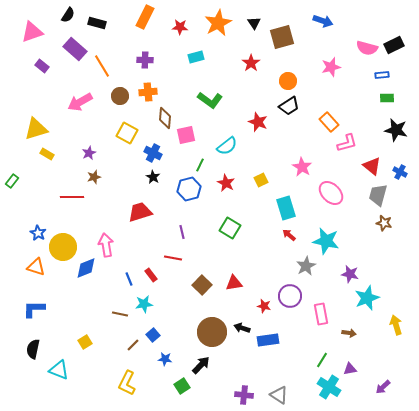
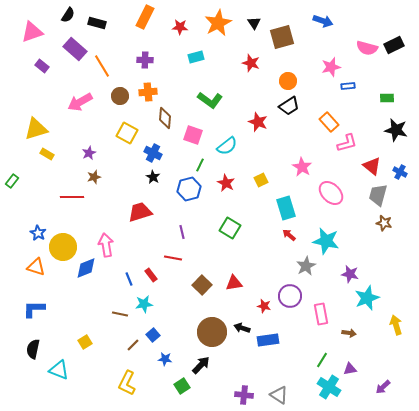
red star at (251, 63): rotated 18 degrees counterclockwise
blue rectangle at (382, 75): moved 34 px left, 11 px down
pink square at (186, 135): moved 7 px right; rotated 30 degrees clockwise
